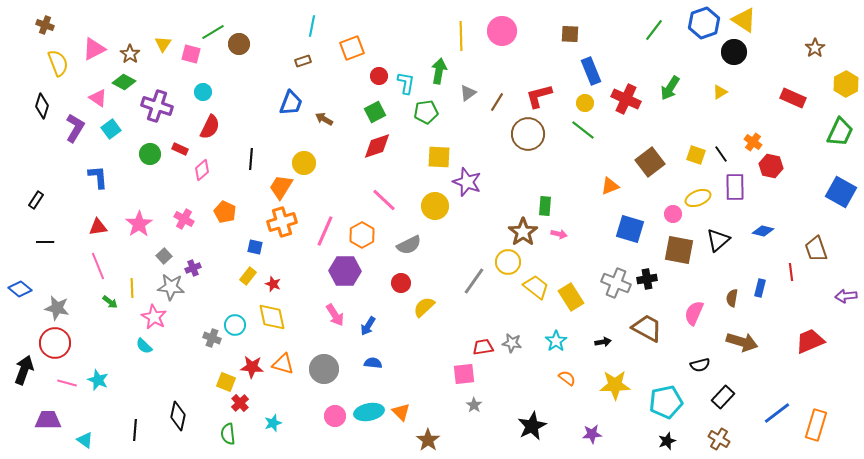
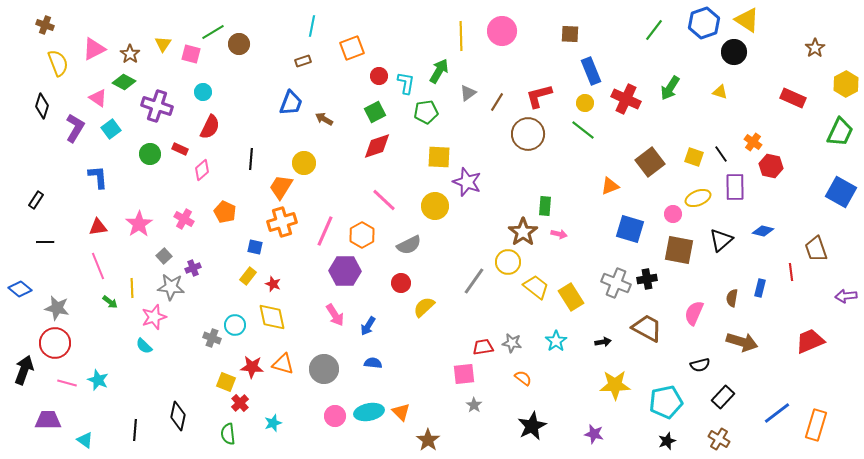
yellow triangle at (744, 20): moved 3 px right
green arrow at (439, 71): rotated 20 degrees clockwise
yellow triangle at (720, 92): rotated 49 degrees clockwise
yellow square at (696, 155): moved 2 px left, 2 px down
black triangle at (718, 240): moved 3 px right
pink star at (154, 317): rotated 25 degrees clockwise
orange semicircle at (567, 378): moved 44 px left
purple star at (592, 434): moved 2 px right; rotated 18 degrees clockwise
